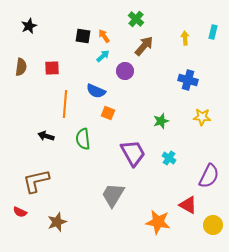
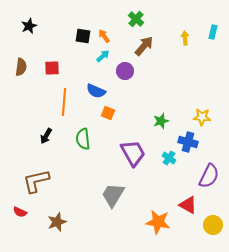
blue cross: moved 62 px down
orange line: moved 1 px left, 2 px up
black arrow: rotated 77 degrees counterclockwise
